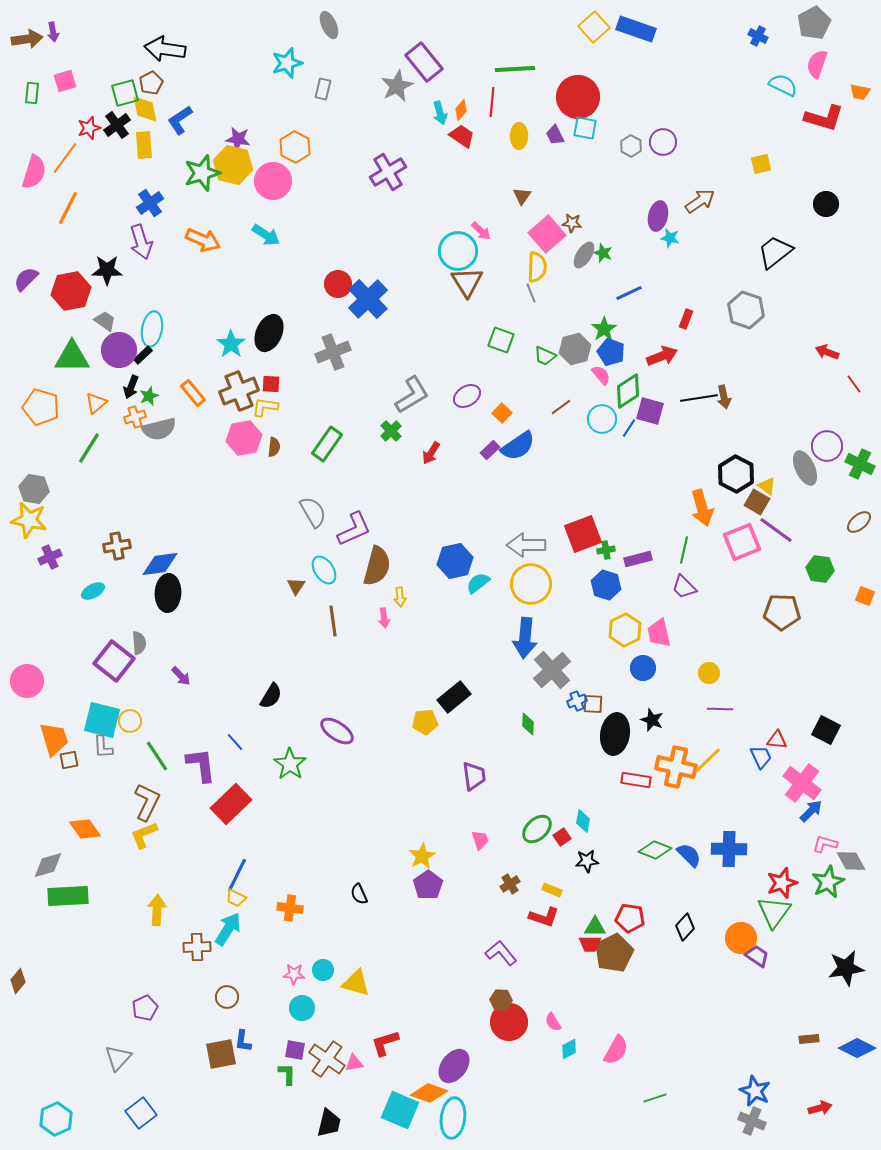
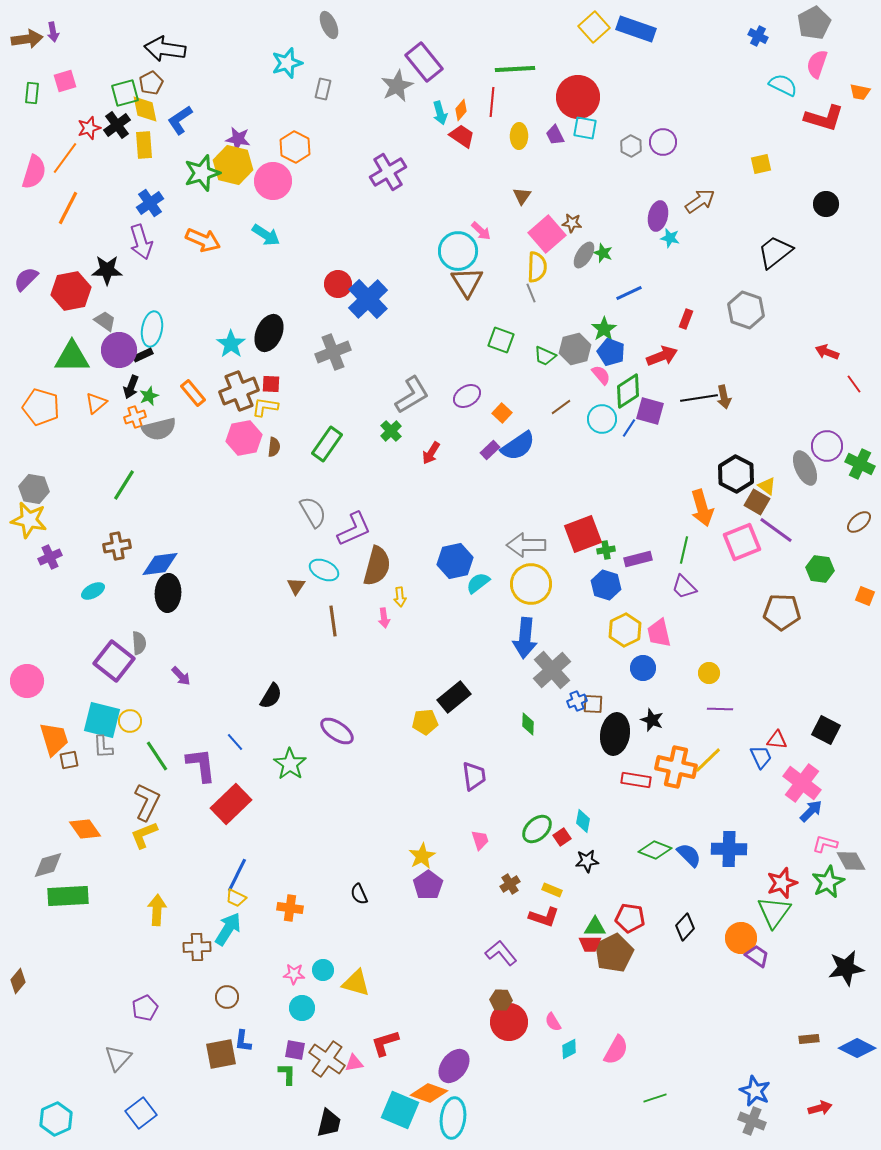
black rectangle at (143, 355): rotated 18 degrees clockwise
green line at (89, 448): moved 35 px right, 37 px down
cyan ellipse at (324, 570): rotated 32 degrees counterclockwise
